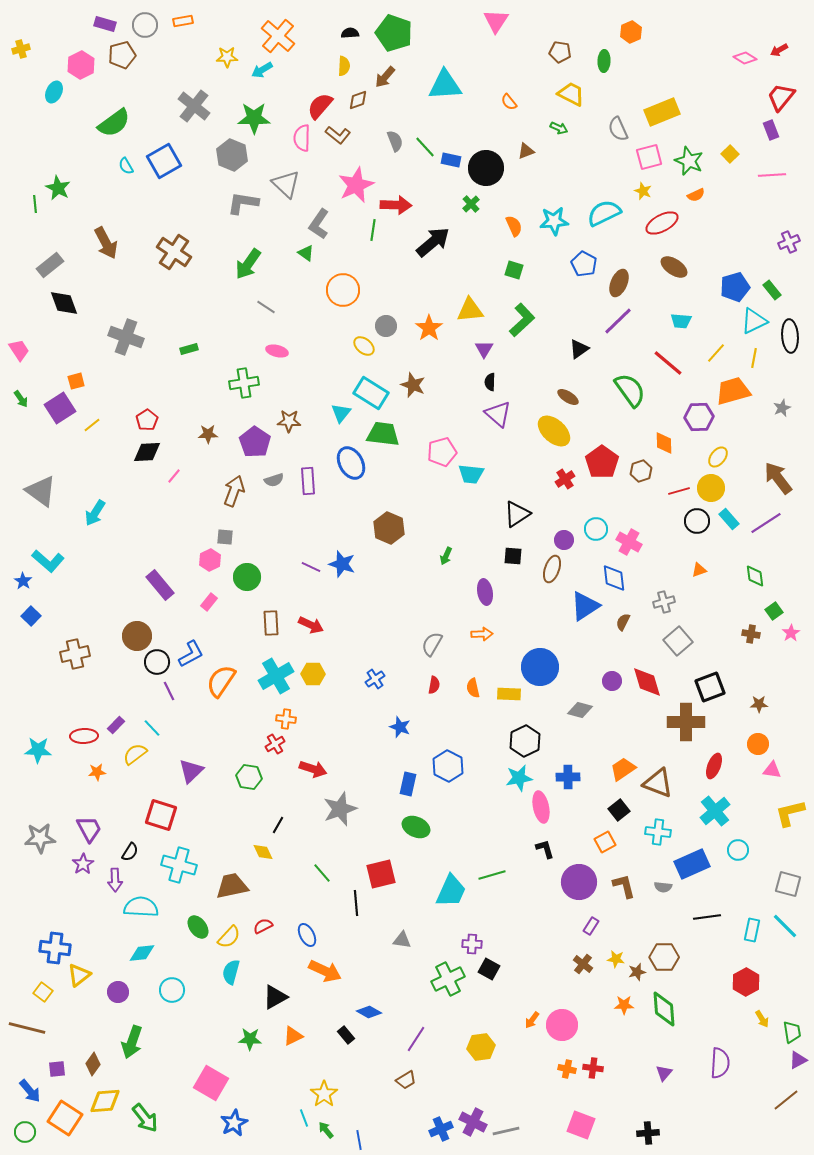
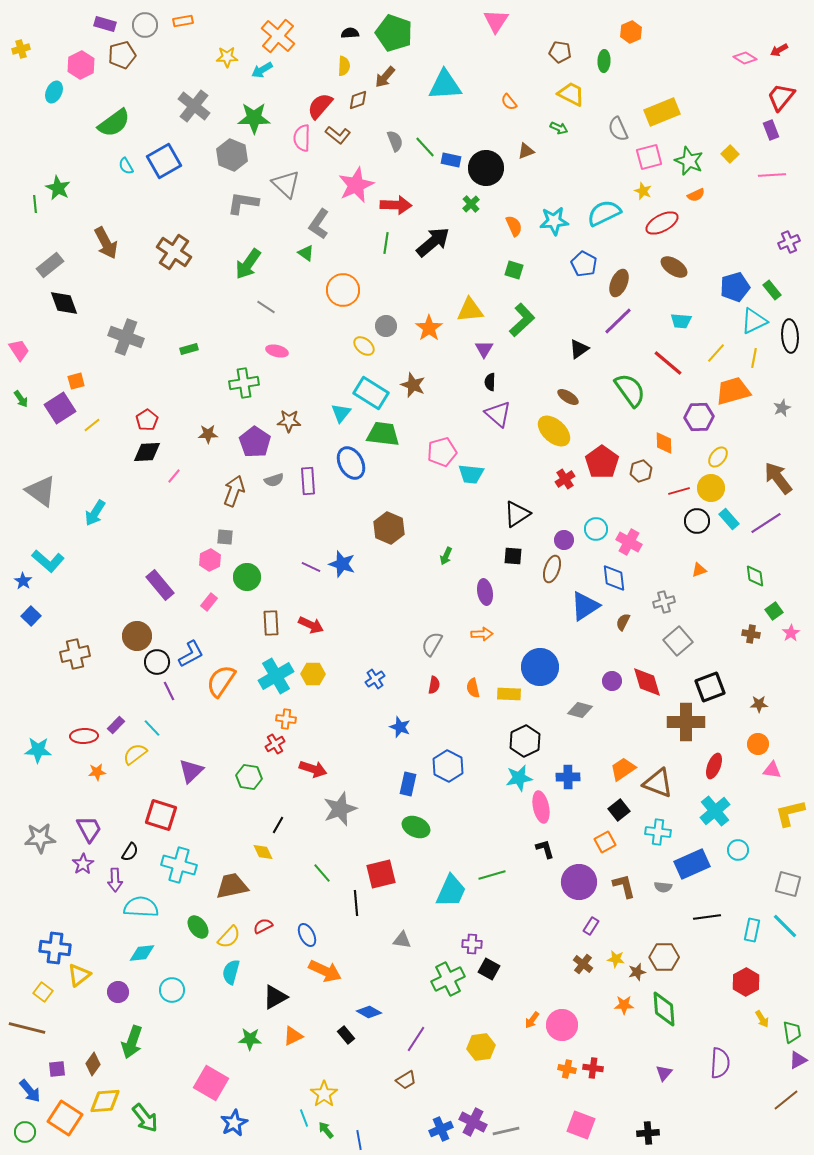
green line at (373, 230): moved 13 px right, 13 px down
